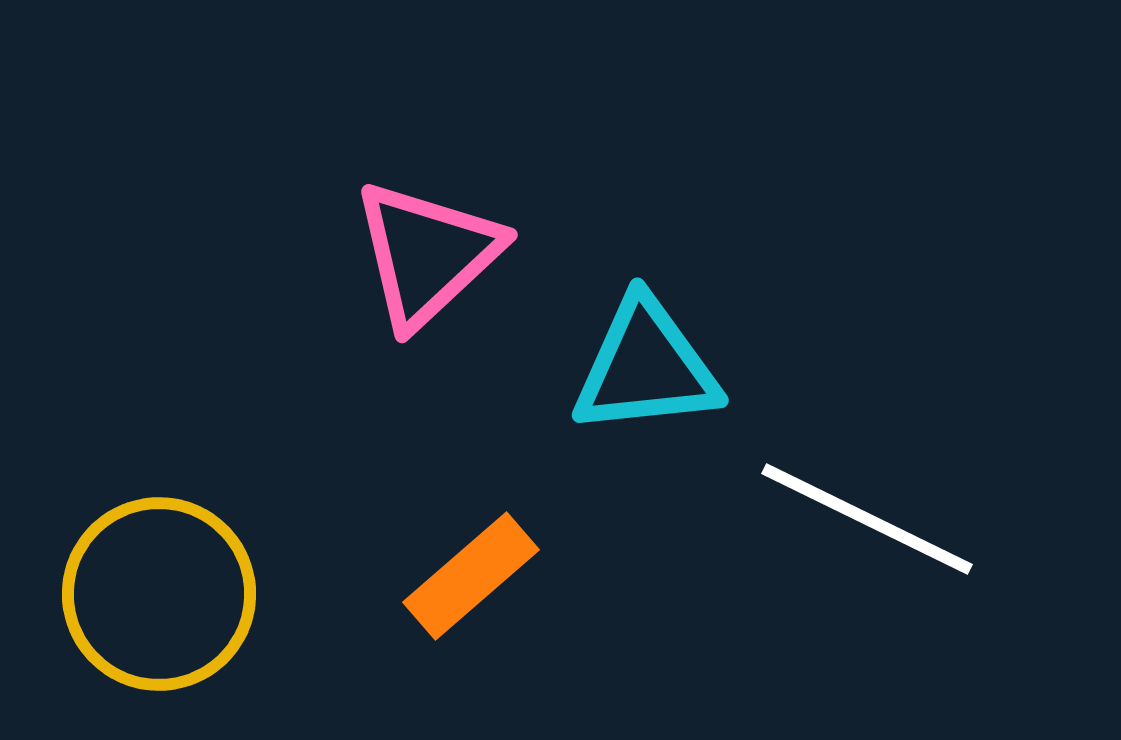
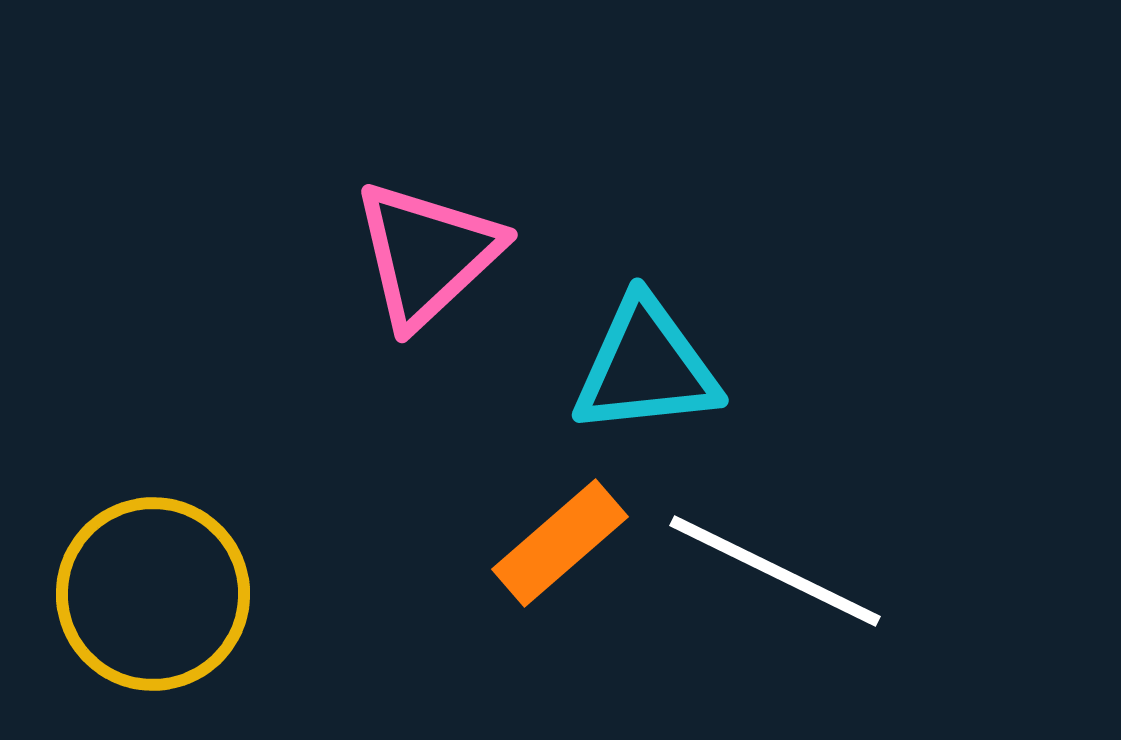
white line: moved 92 px left, 52 px down
orange rectangle: moved 89 px right, 33 px up
yellow circle: moved 6 px left
